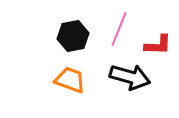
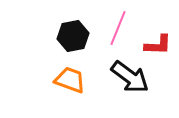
pink line: moved 1 px left, 1 px up
black arrow: rotated 21 degrees clockwise
